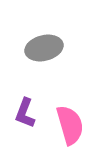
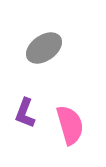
gray ellipse: rotated 21 degrees counterclockwise
